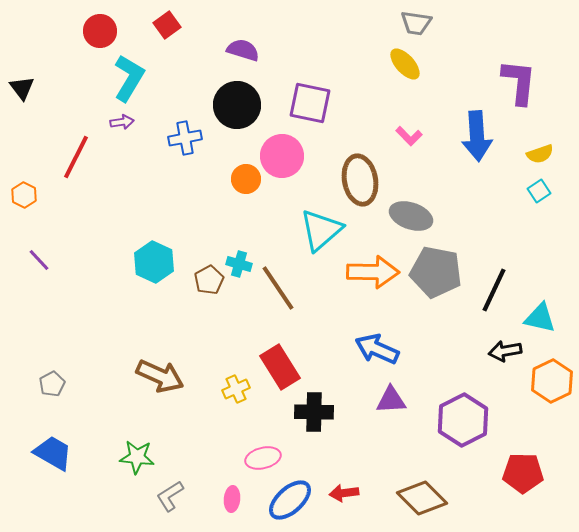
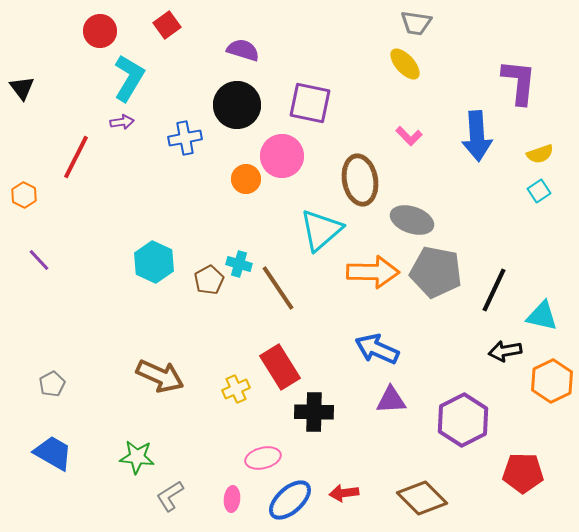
gray ellipse at (411, 216): moved 1 px right, 4 px down
cyan triangle at (540, 318): moved 2 px right, 2 px up
